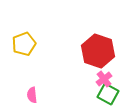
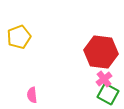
yellow pentagon: moved 5 px left, 7 px up
red hexagon: moved 3 px right, 1 px down; rotated 12 degrees counterclockwise
